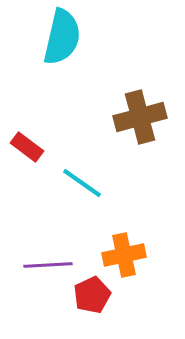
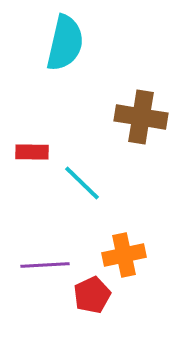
cyan semicircle: moved 3 px right, 6 px down
brown cross: moved 1 px right; rotated 24 degrees clockwise
red rectangle: moved 5 px right, 5 px down; rotated 36 degrees counterclockwise
cyan line: rotated 9 degrees clockwise
purple line: moved 3 px left
